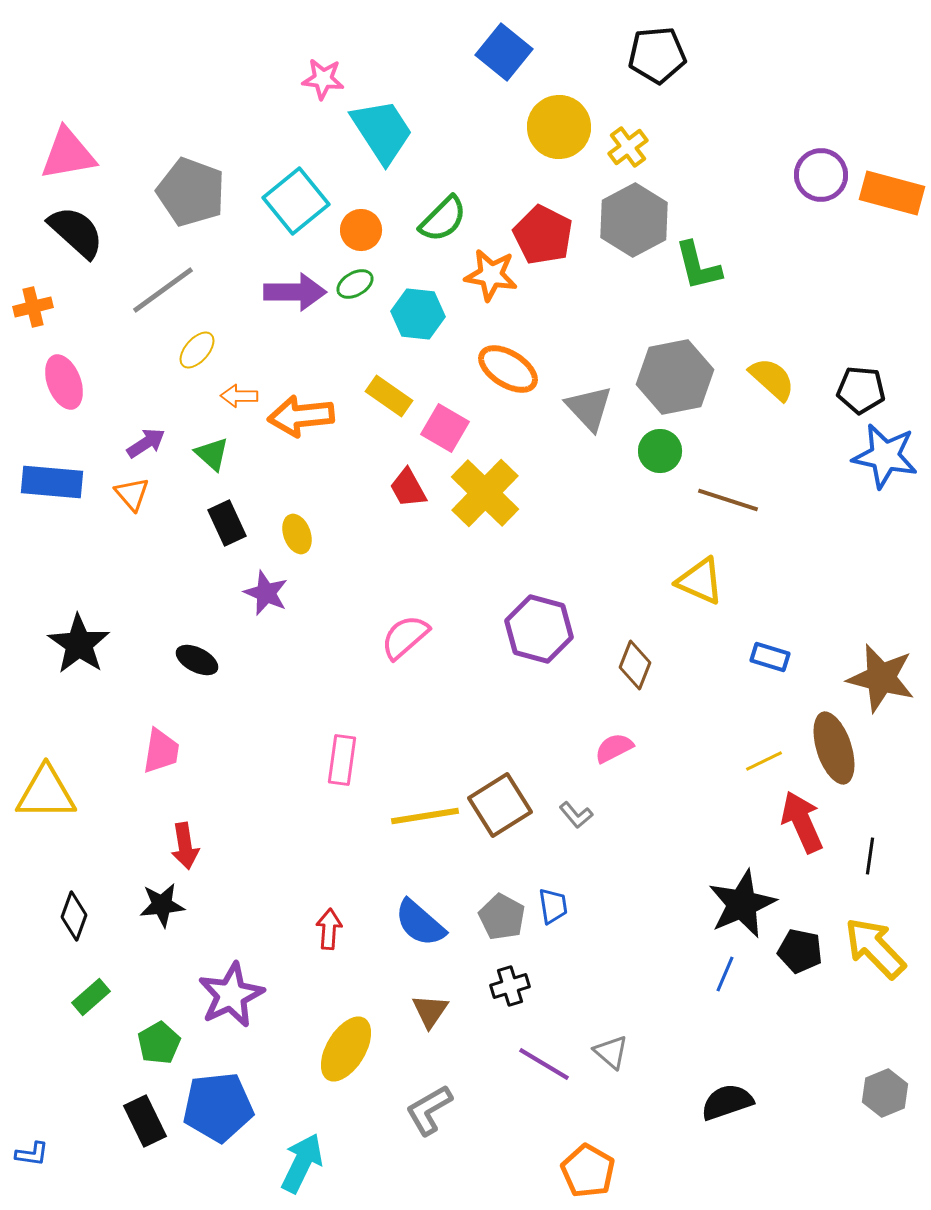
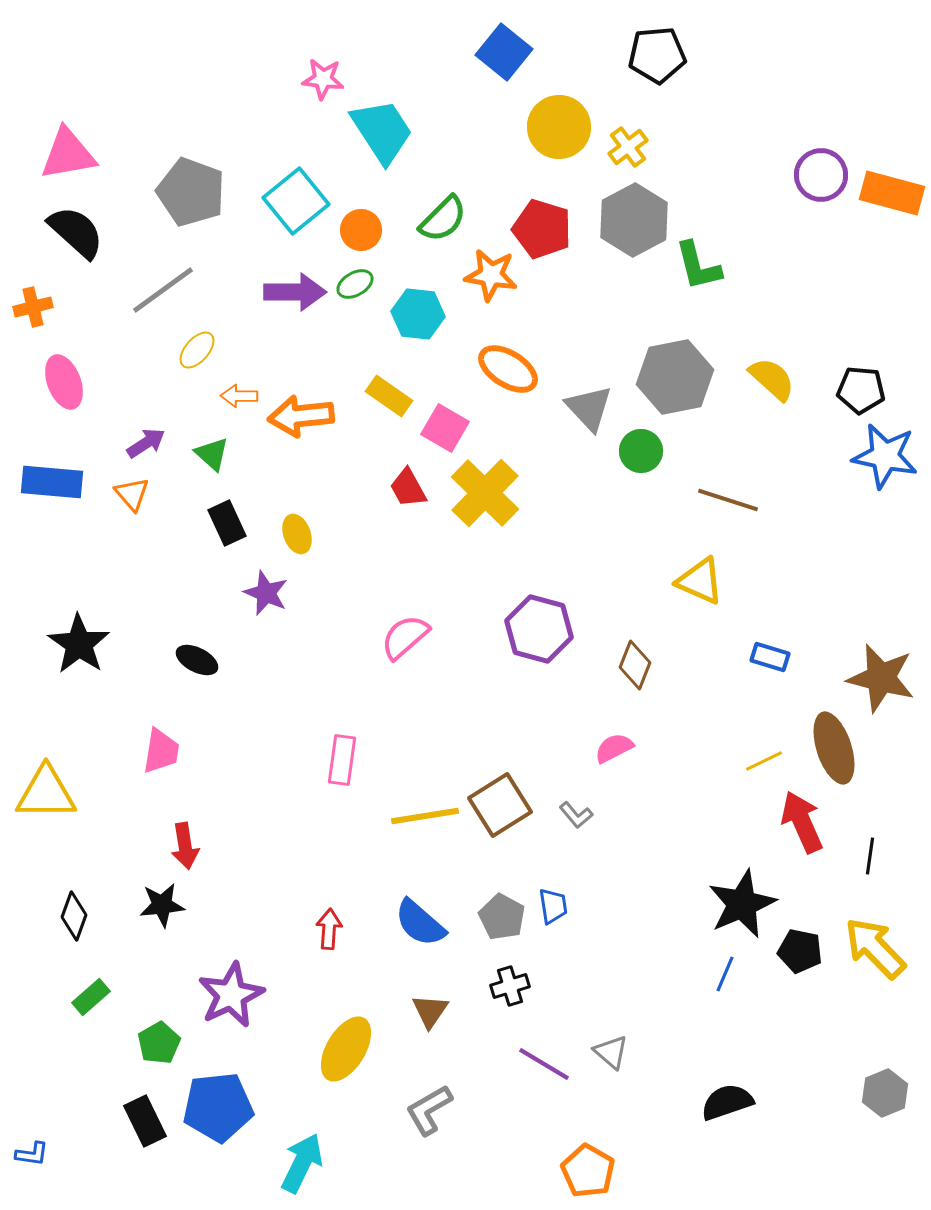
red pentagon at (543, 235): moved 1 px left, 6 px up; rotated 10 degrees counterclockwise
green circle at (660, 451): moved 19 px left
